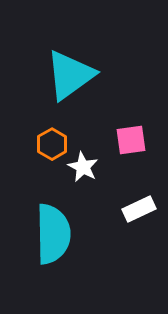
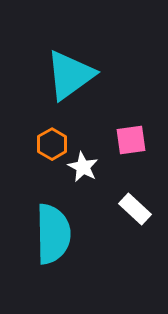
white rectangle: moved 4 px left; rotated 68 degrees clockwise
